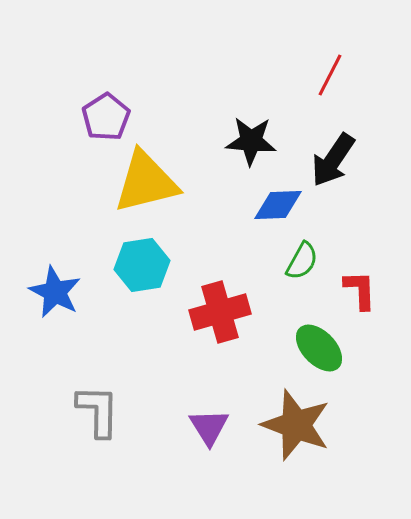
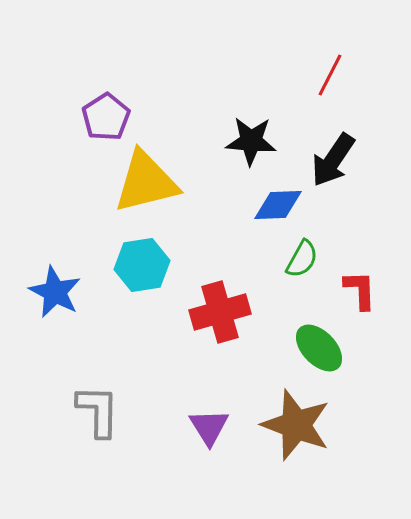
green semicircle: moved 2 px up
